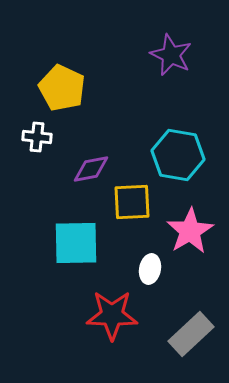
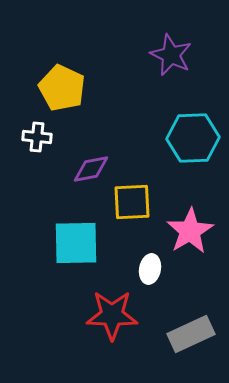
cyan hexagon: moved 15 px right, 17 px up; rotated 12 degrees counterclockwise
gray rectangle: rotated 18 degrees clockwise
